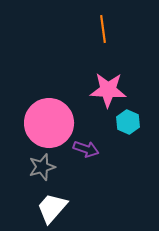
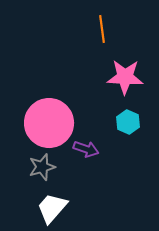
orange line: moved 1 px left
pink star: moved 17 px right, 13 px up
